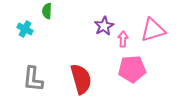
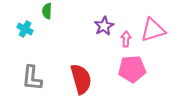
pink arrow: moved 3 px right
gray L-shape: moved 1 px left, 1 px up
